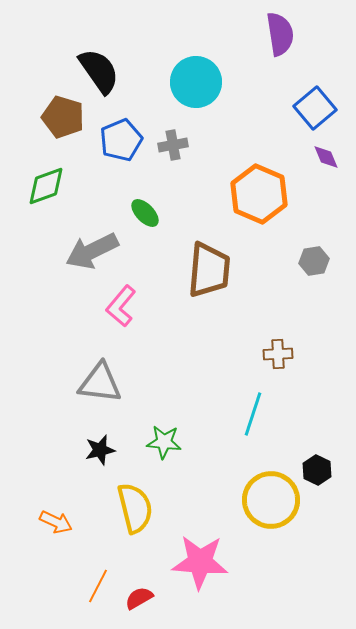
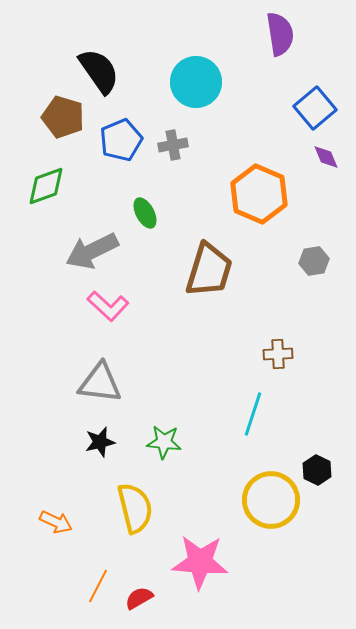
green ellipse: rotated 16 degrees clockwise
brown trapezoid: rotated 12 degrees clockwise
pink L-shape: moved 13 px left; rotated 87 degrees counterclockwise
black star: moved 8 px up
